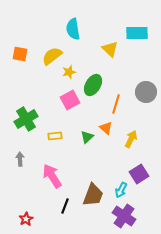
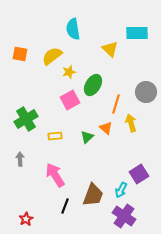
yellow arrow: moved 16 px up; rotated 42 degrees counterclockwise
pink arrow: moved 3 px right, 1 px up
